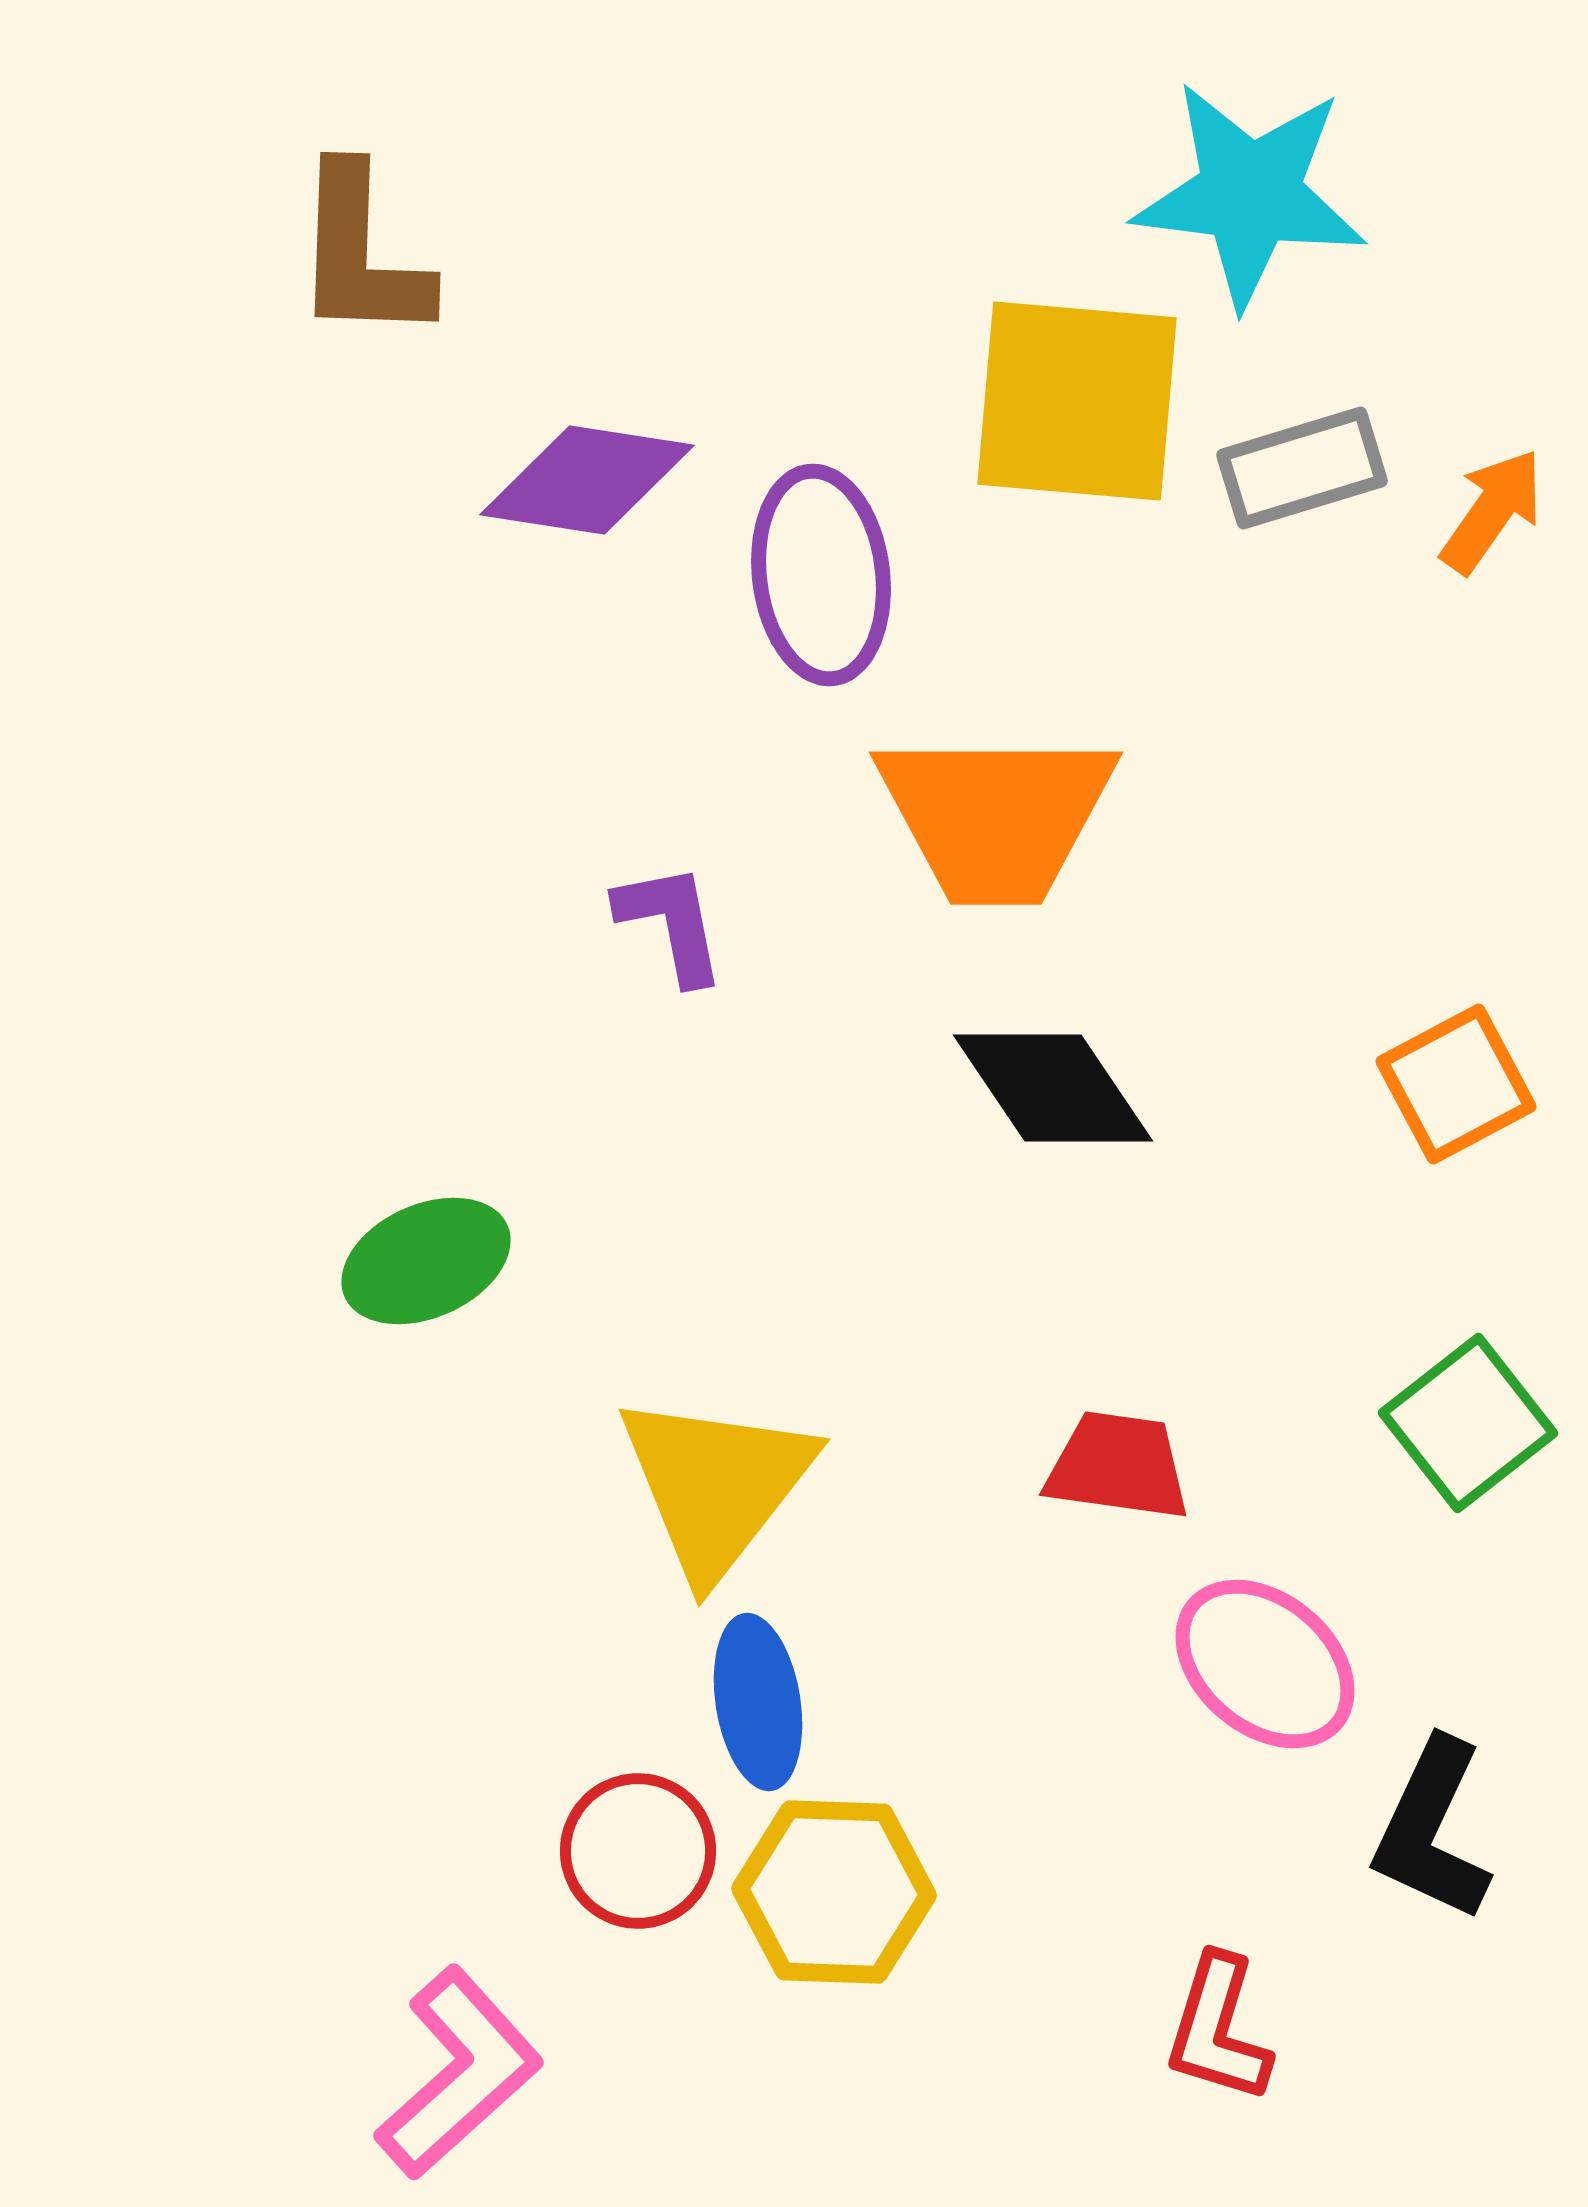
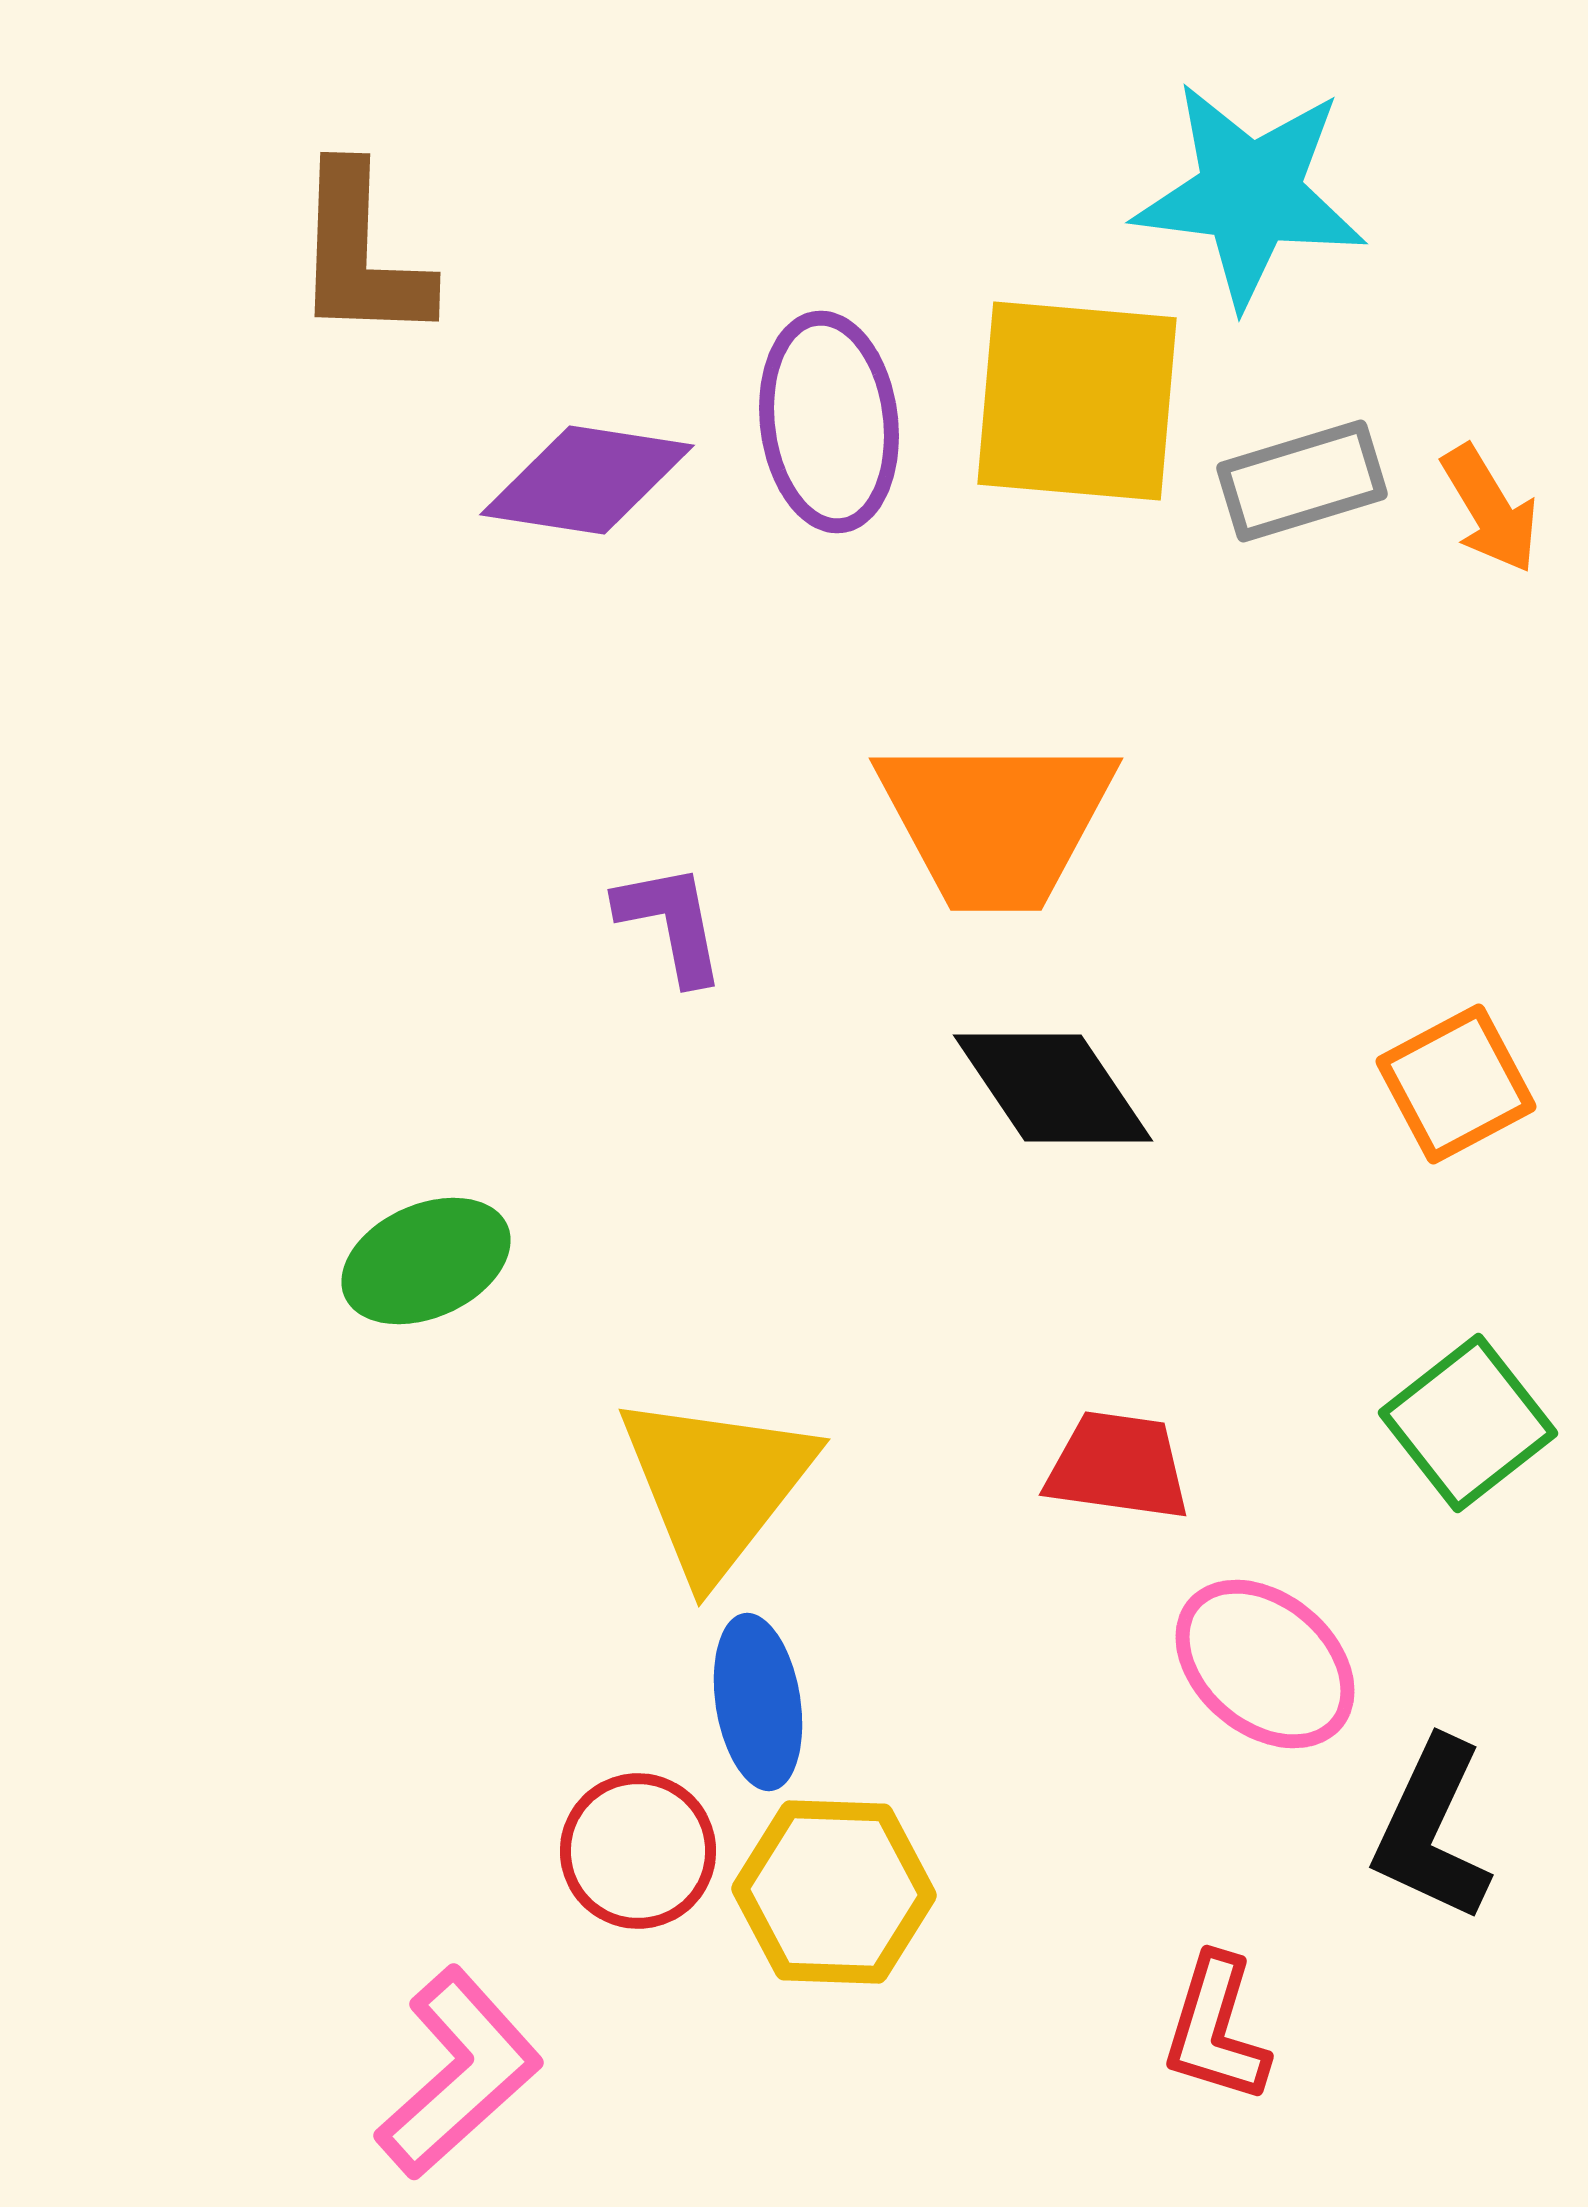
gray rectangle: moved 13 px down
orange arrow: moved 2 px left, 2 px up; rotated 114 degrees clockwise
purple ellipse: moved 8 px right, 153 px up
orange trapezoid: moved 6 px down
red L-shape: moved 2 px left
